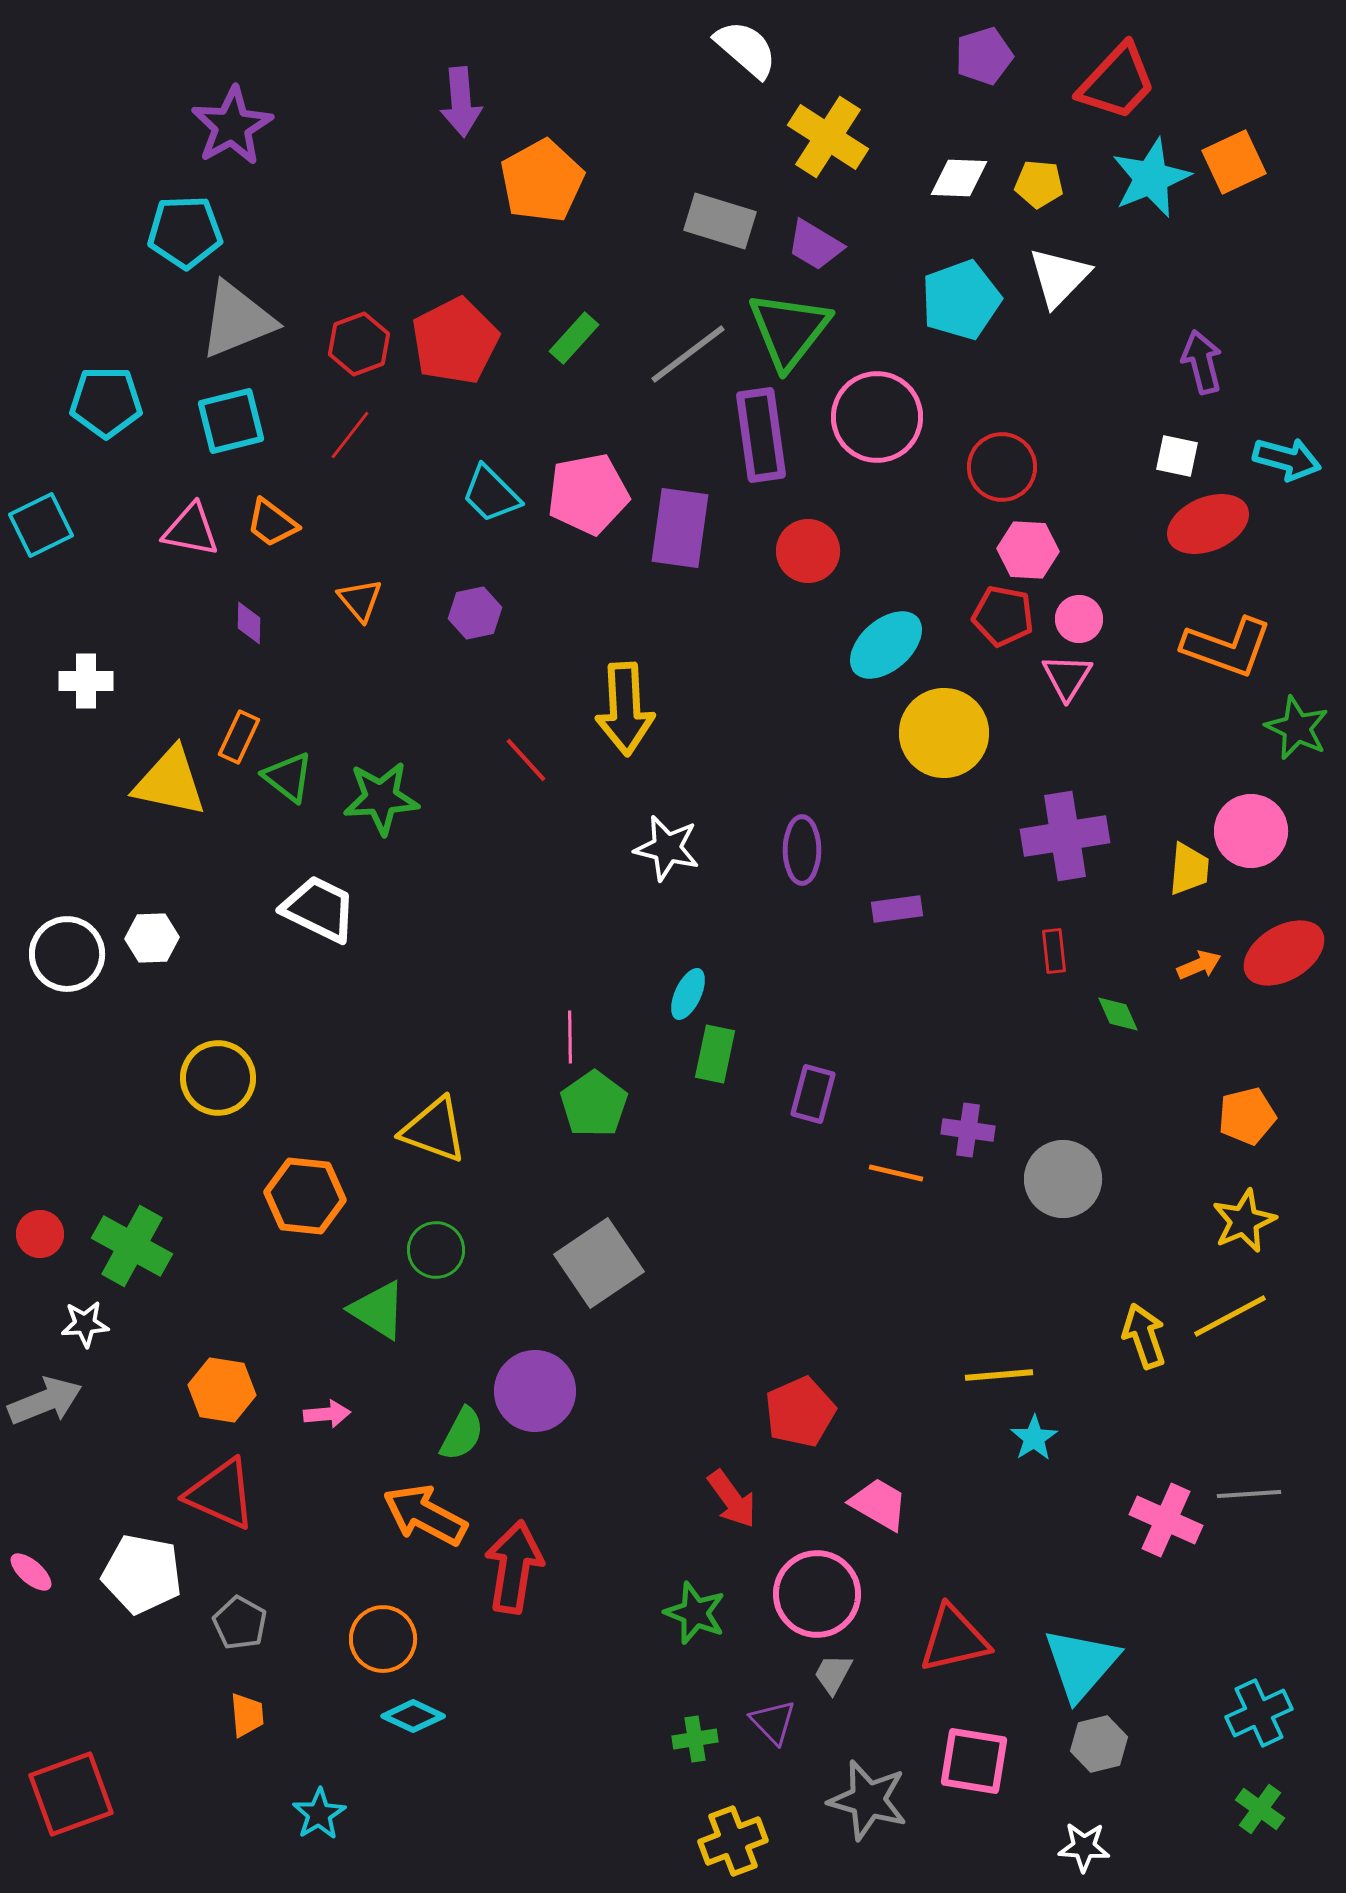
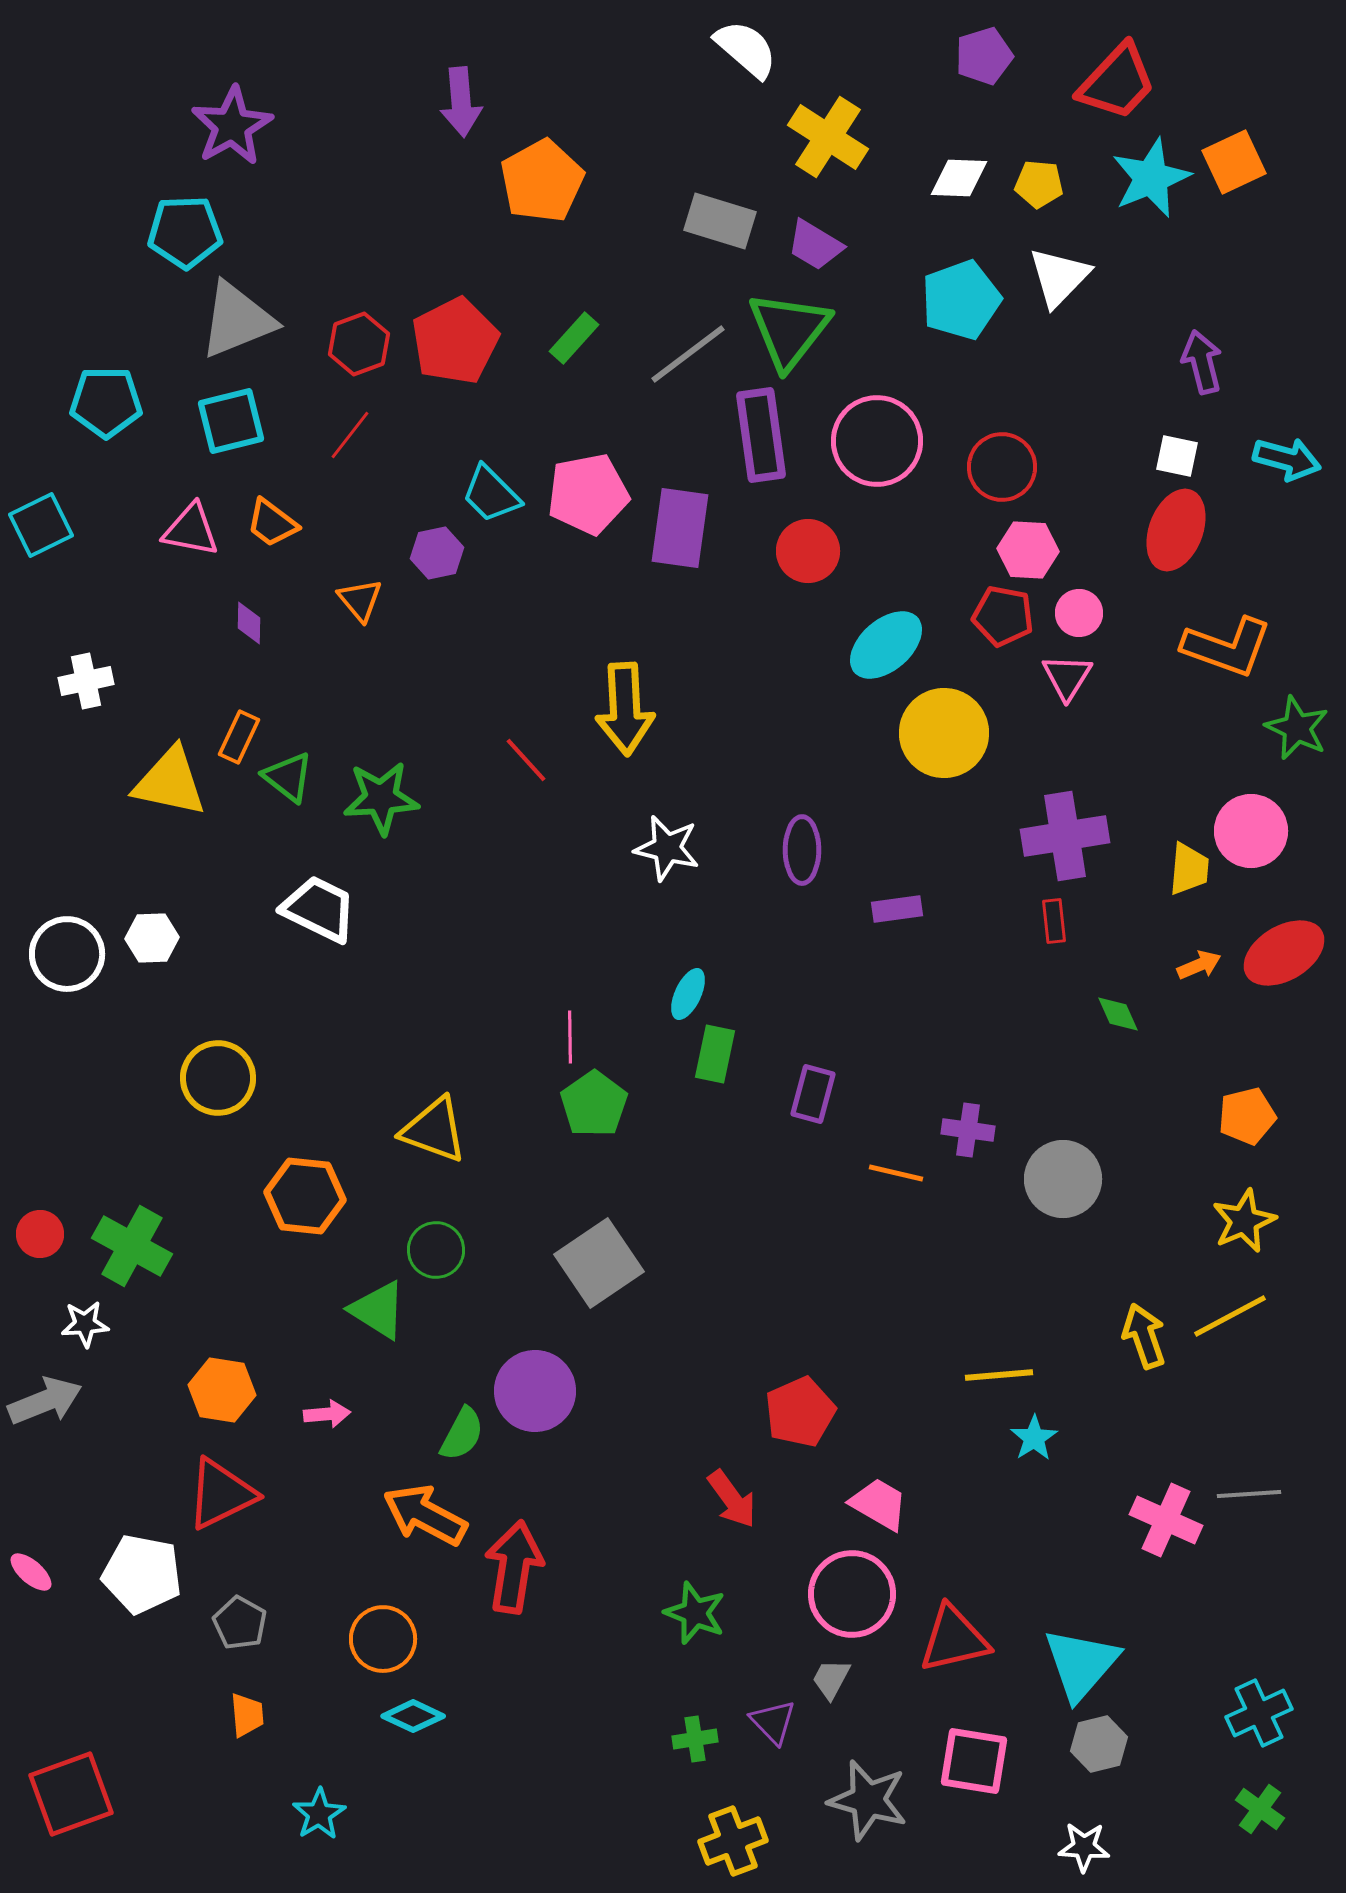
pink circle at (877, 417): moved 24 px down
red ellipse at (1208, 524): moved 32 px left, 6 px down; rotated 46 degrees counterclockwise
purple hexagon at (475, 613): moved 38 px left, 60 px up
pink circle at (1079, 619): moved 6 px up
white cross at (86, 681): rotated 12 degrees counterclockwise
red rectangle at (1054, 951): moved 30 px up
red triangle at (221, 1494): rotated 50 degrees counterclockwise
pink circle at (817, 1594): moved 35 px right
gray trapezoid at (833, 1674): moved 2 px left, 5 px down
